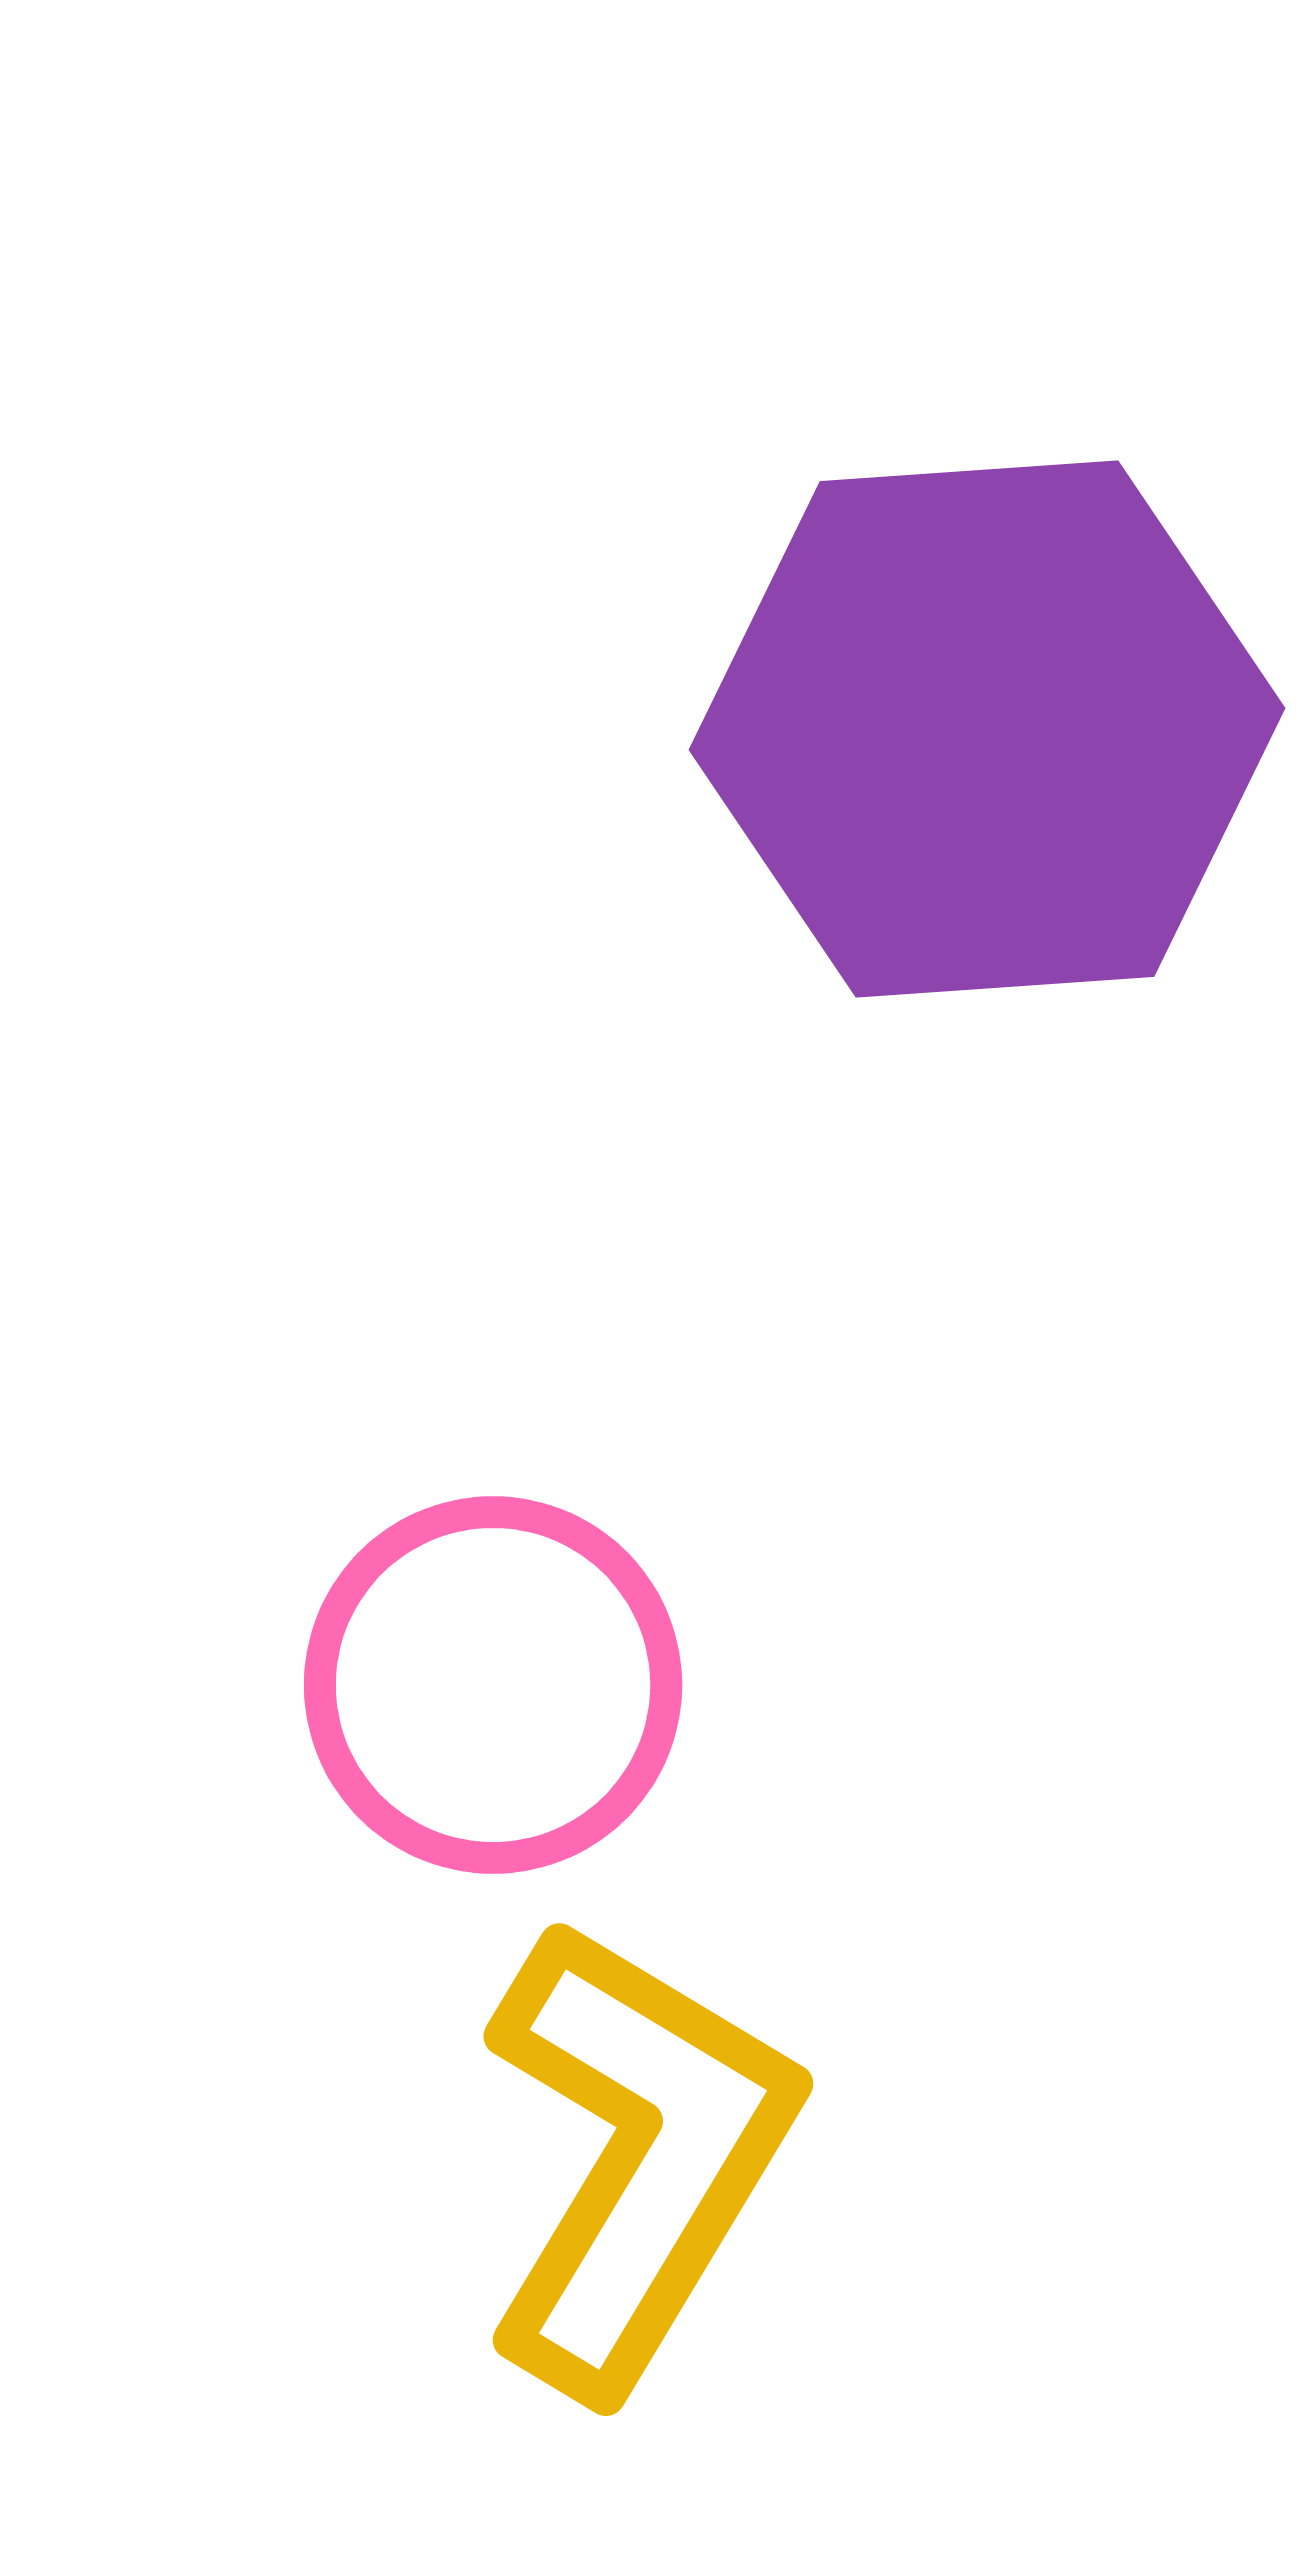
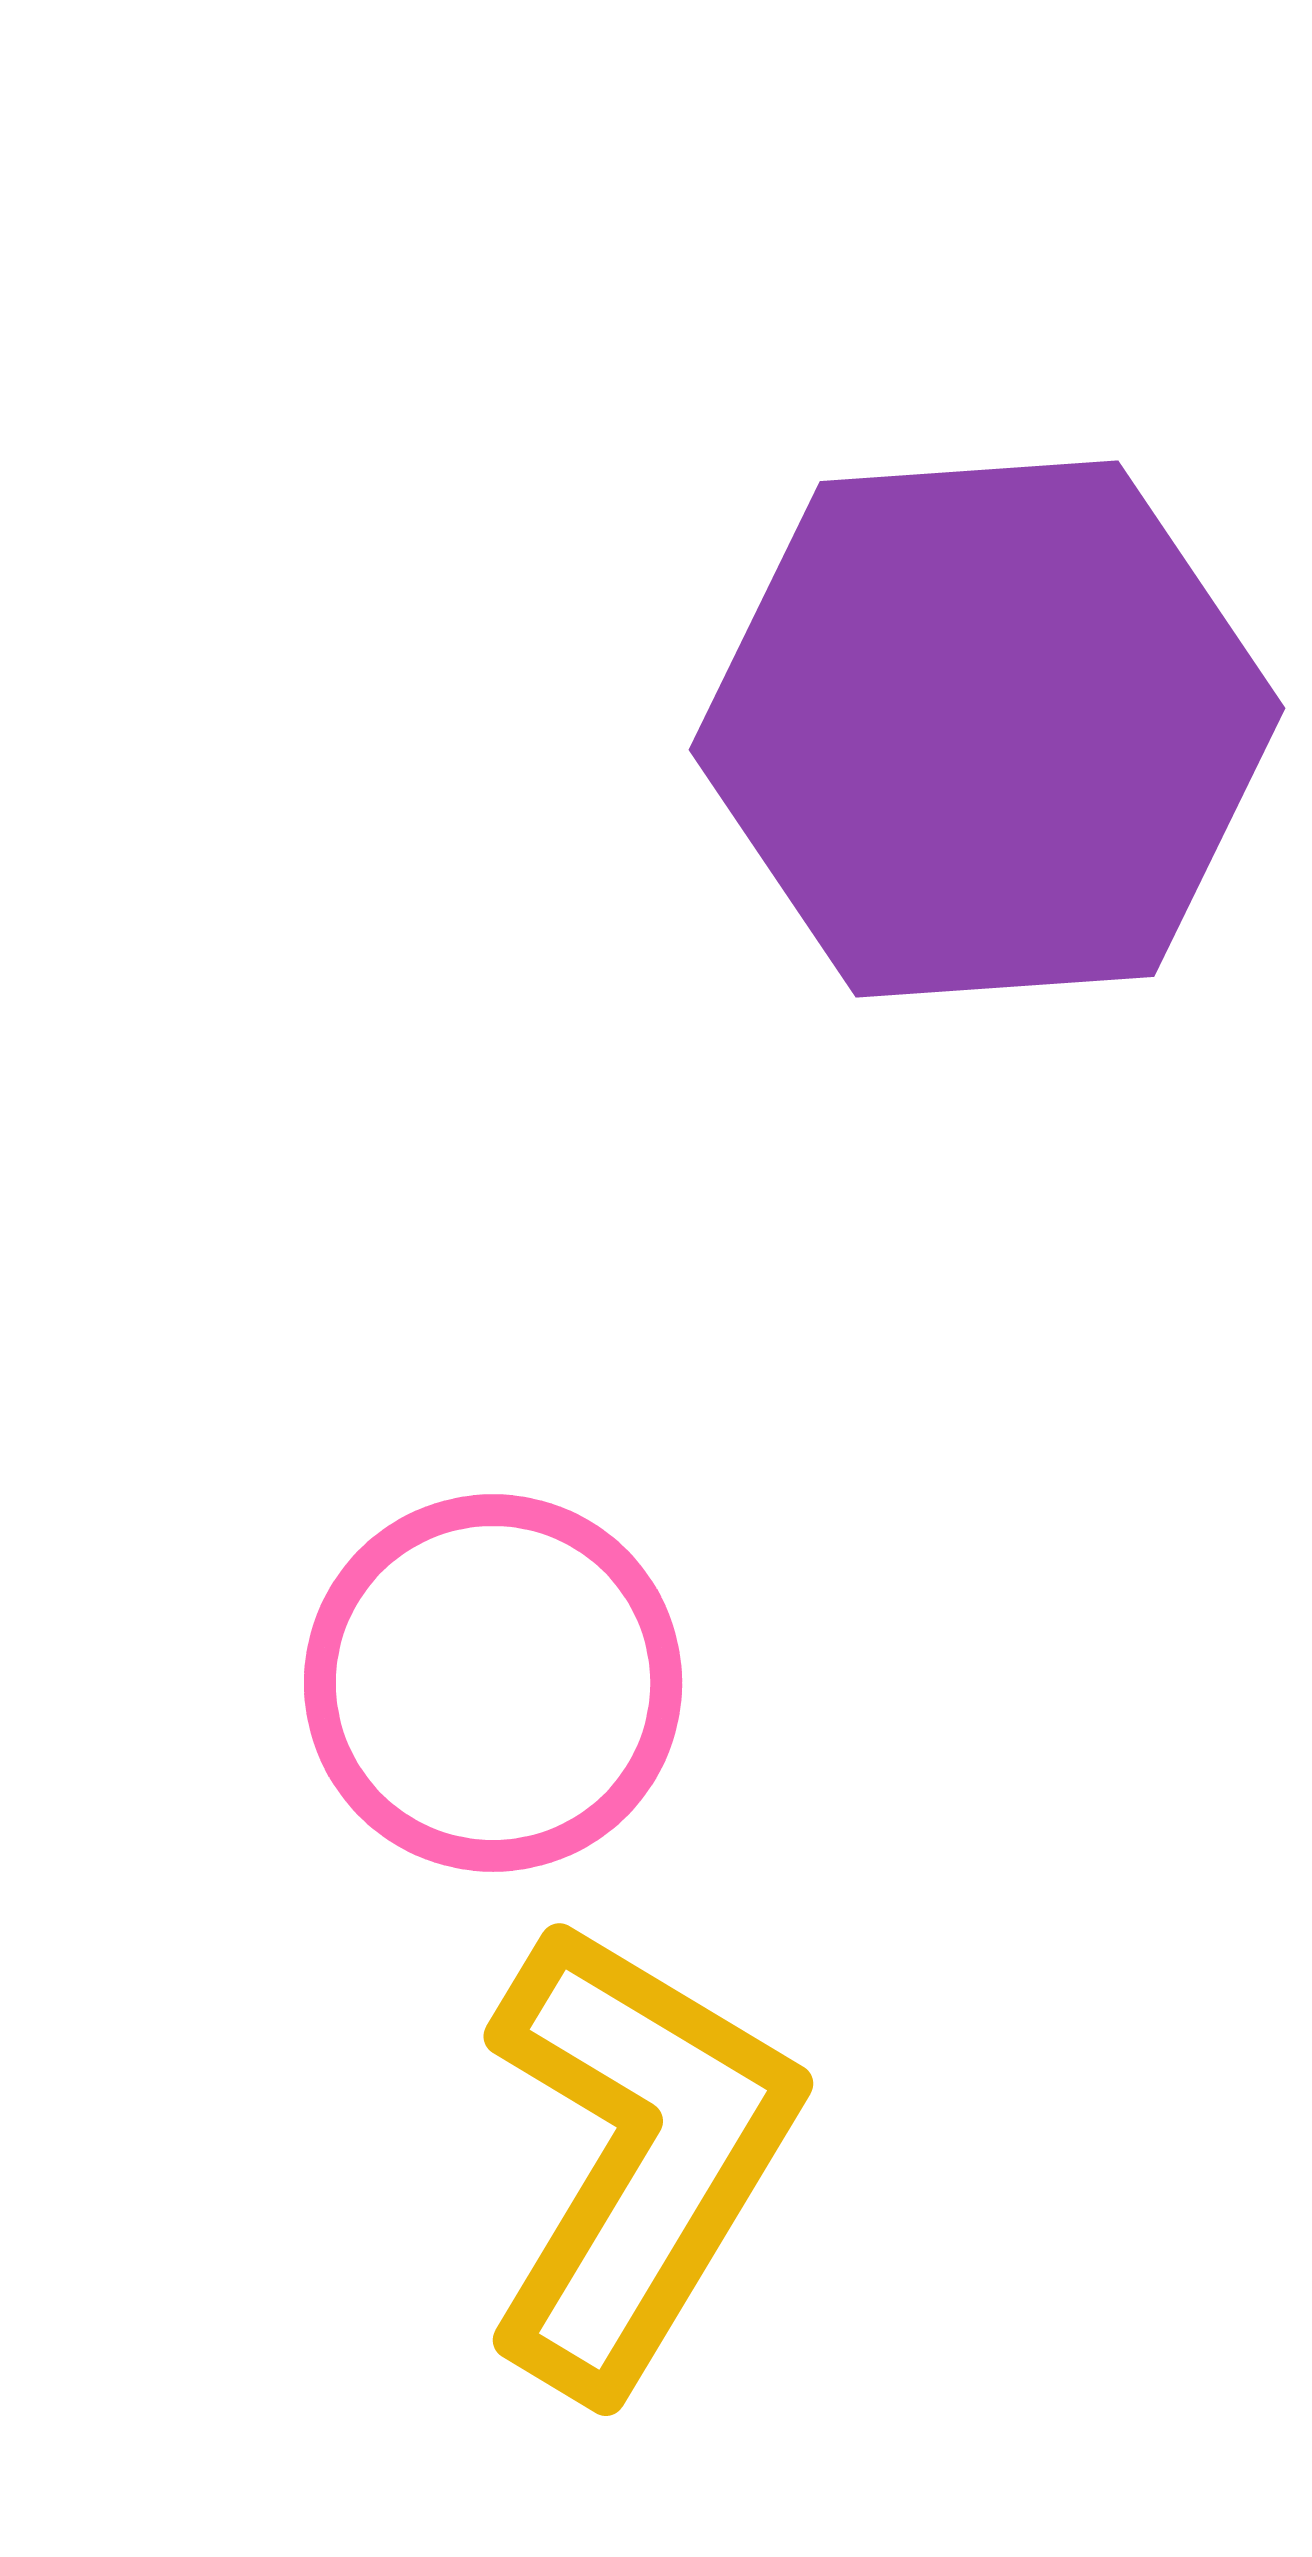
pink circle: moved 2 px up
